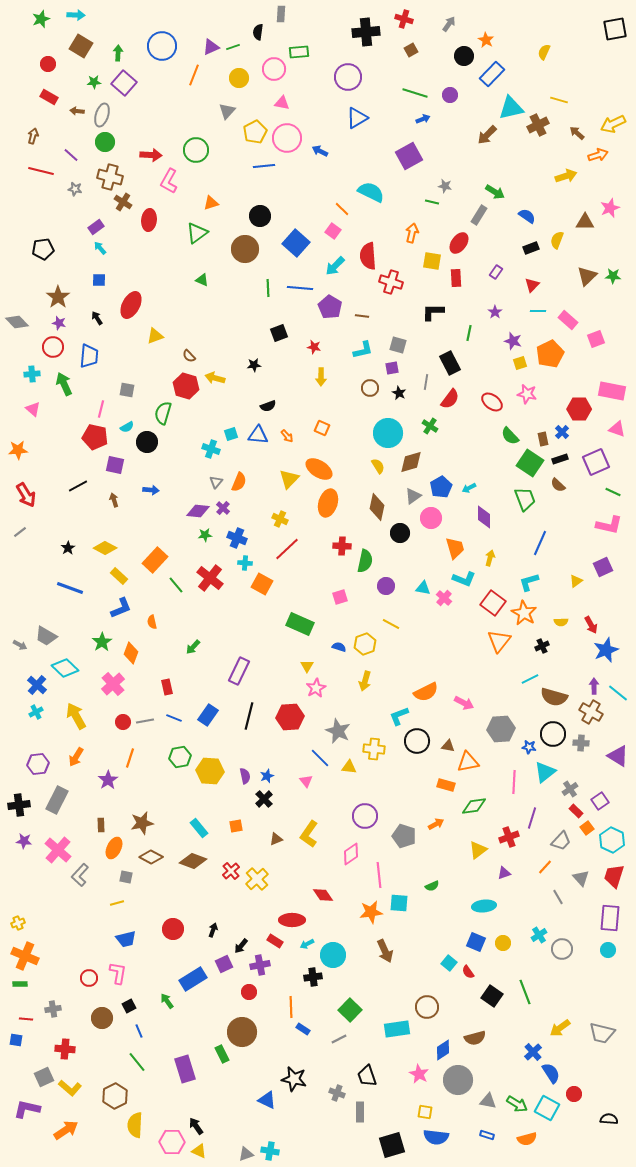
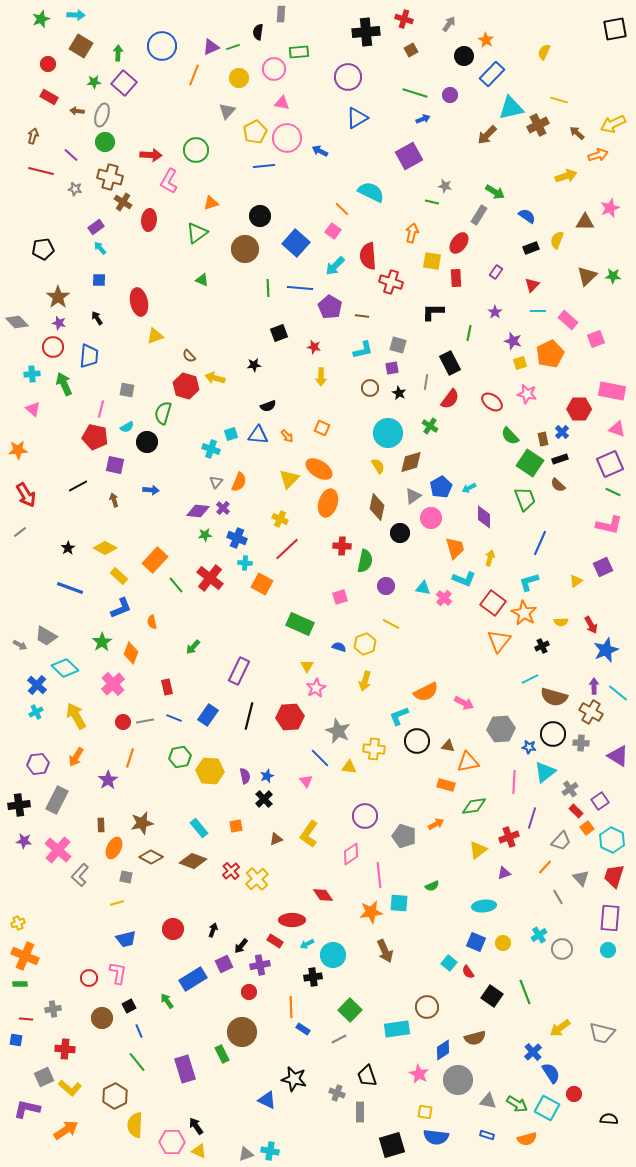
red ellipse at (131, 305): moved 8 px right, 3 px up; rotated 40 degrees counterclockwise
purple square at (596, 462): moved 14 px right, 2 px down
